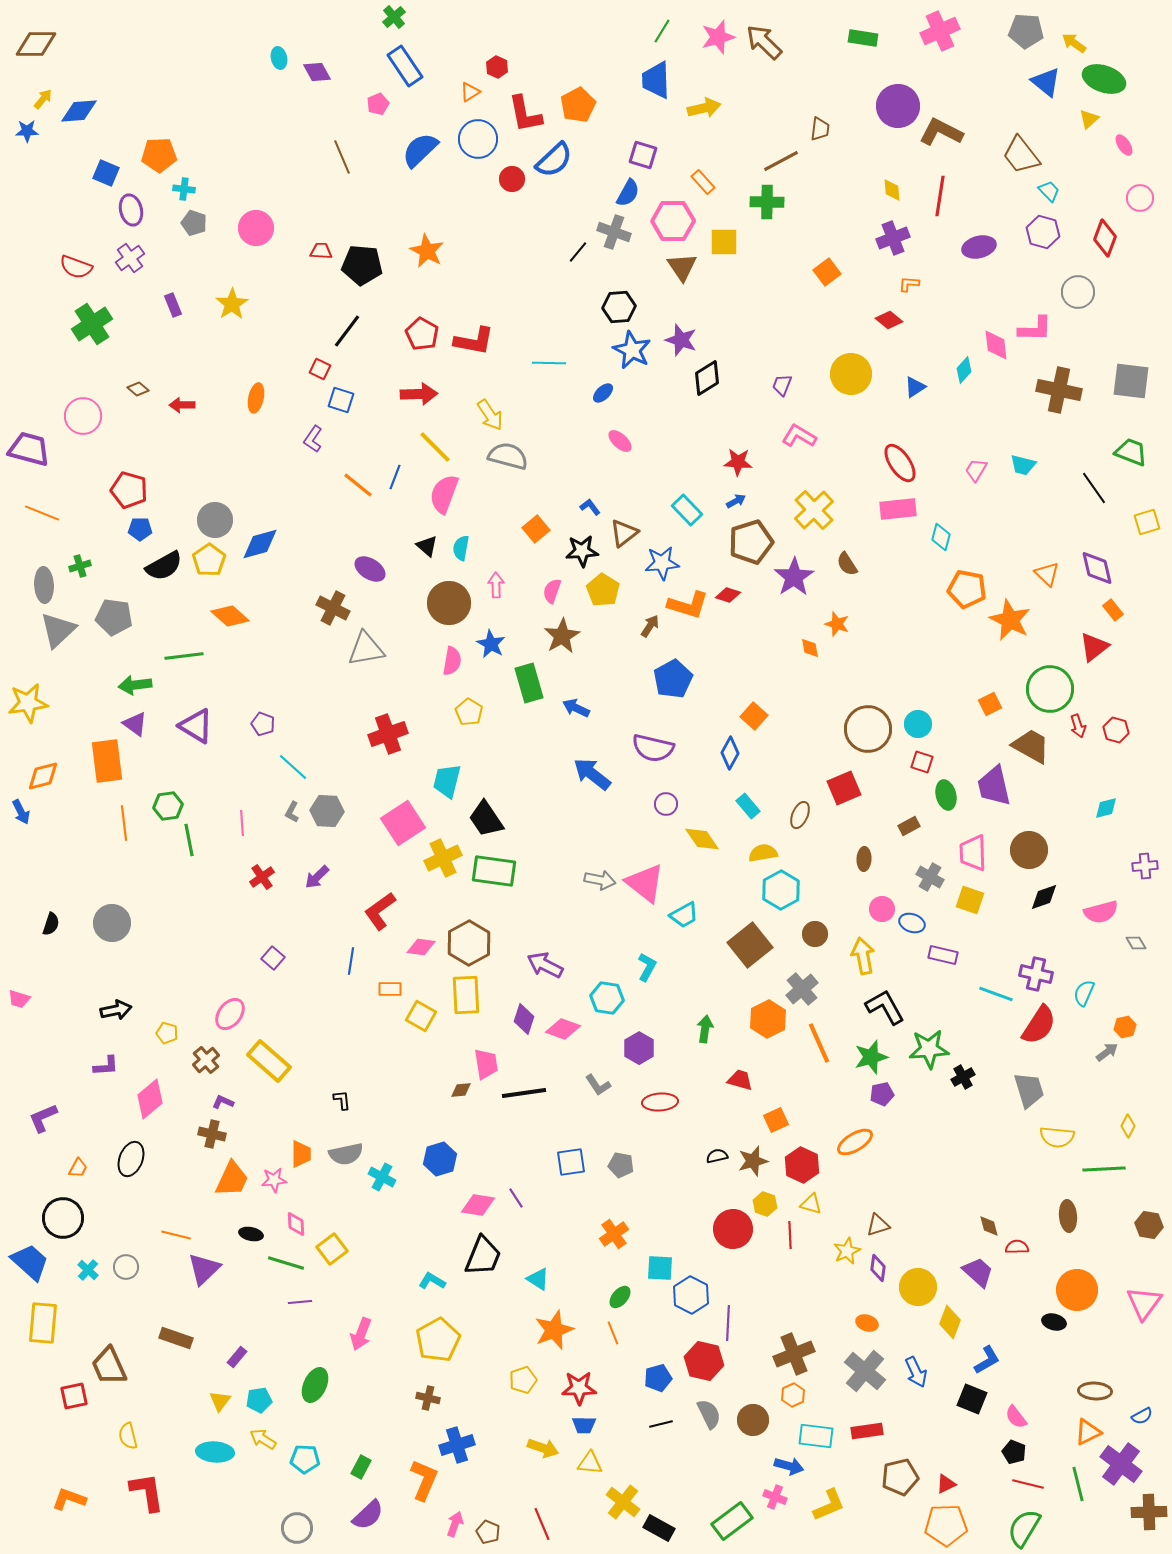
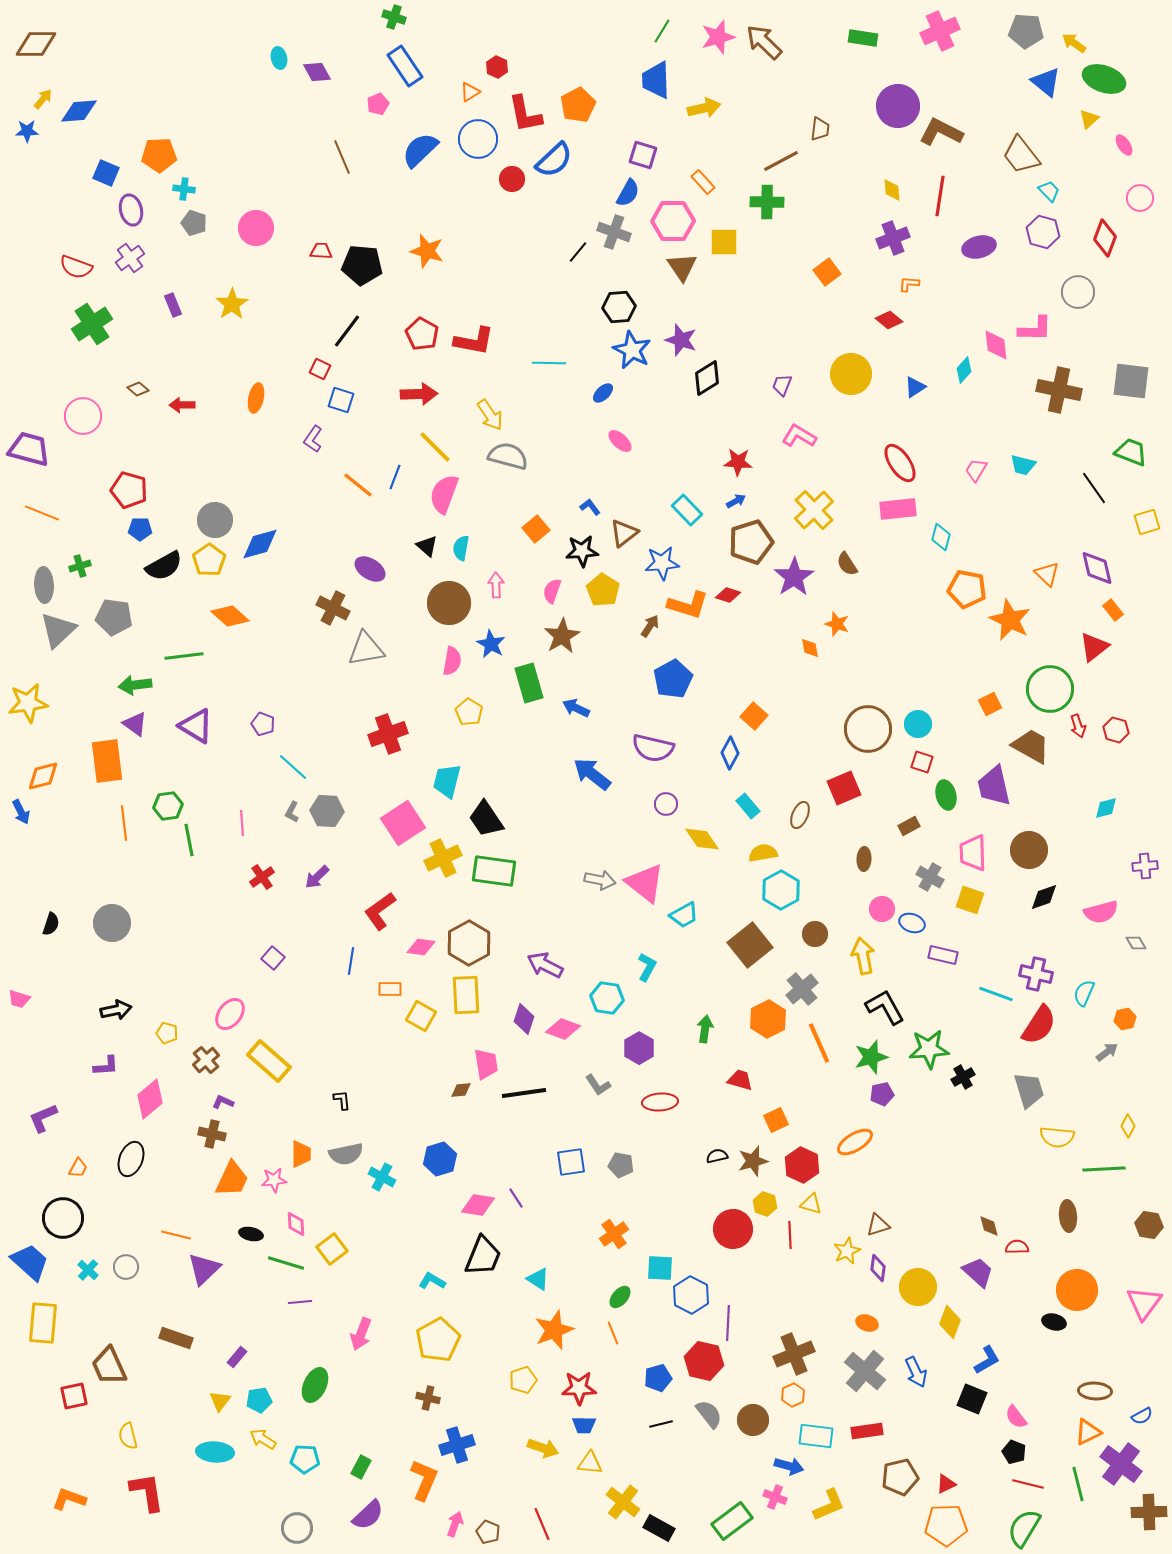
green cross at (394, 17): rotated 30 degrees counterclockwise
orange star at (427, 251): rotated 12 degrees counterclockwise
orange hexagon at (1125, 1027): moved 8 px up
gray semicircle at (709, 1414): rotated 12 degrees counterclockwise
